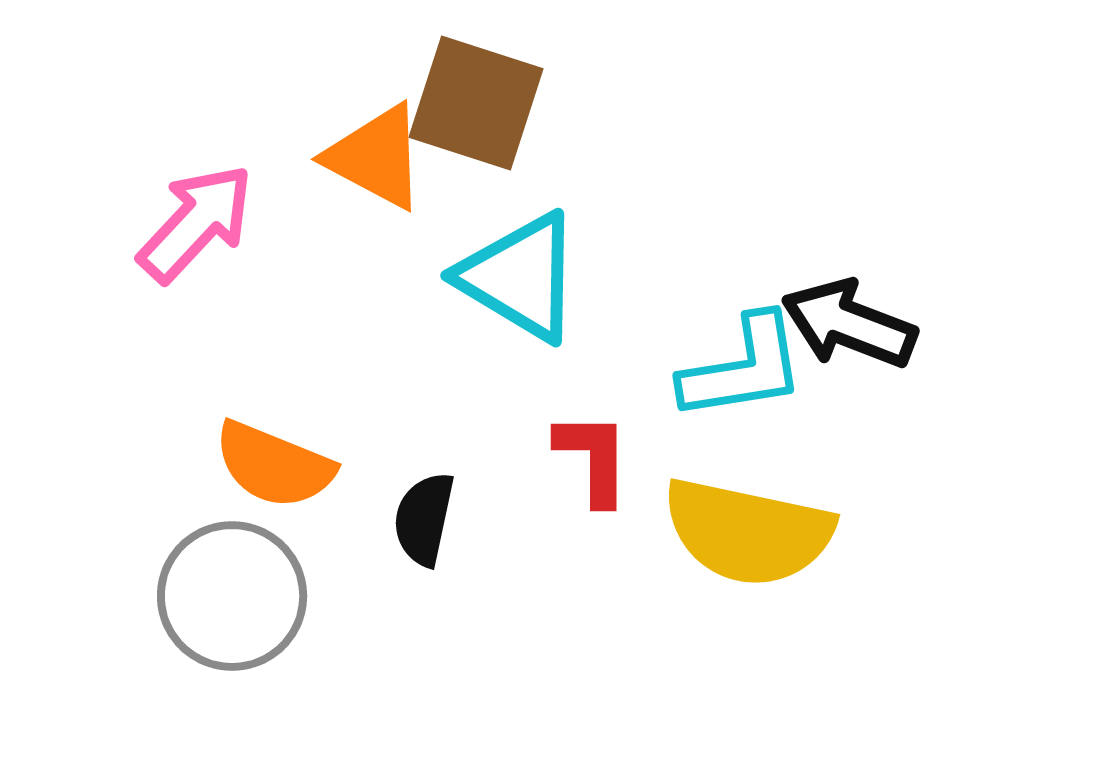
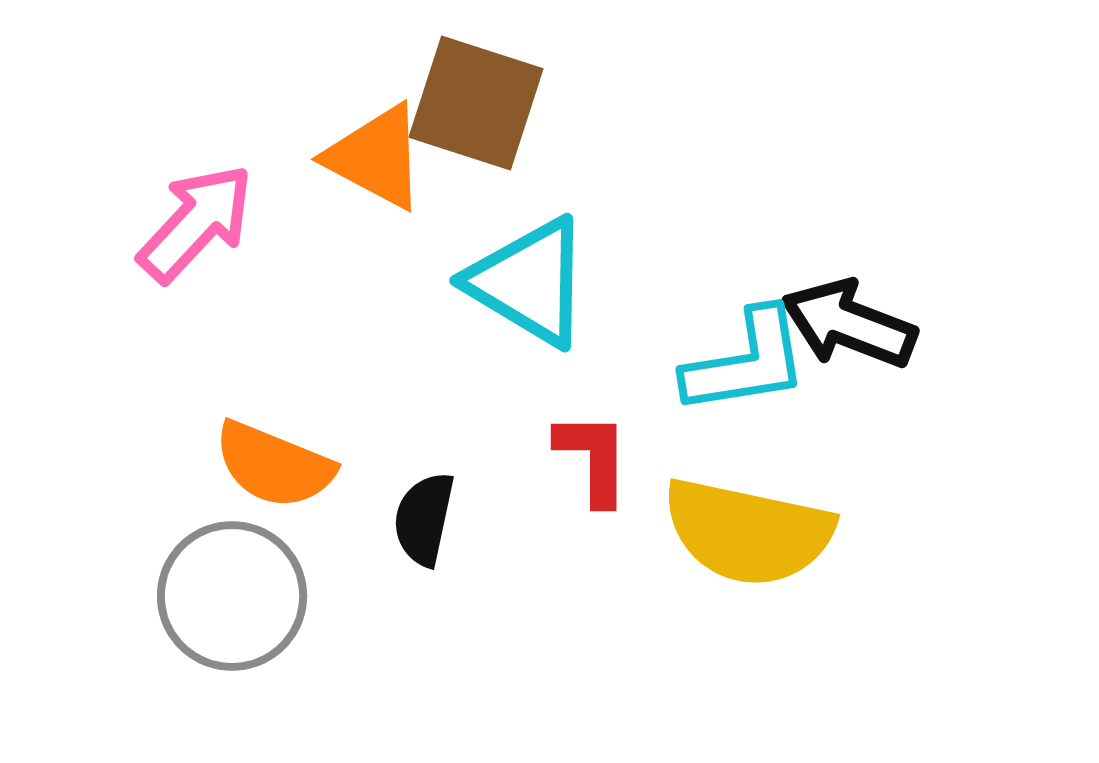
cyan triangle: moved 9 px right, 5 px down
cyan L-shape: moved 3 px right, 6 px up
